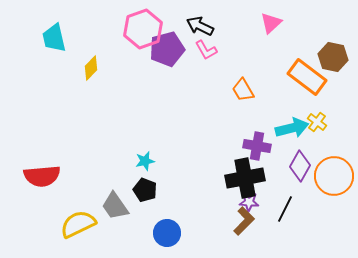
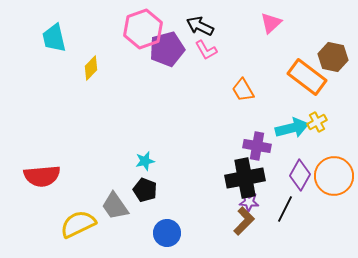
yellow cross: rotated 24 degrees clockwise
purple diamond: moved 9 px down
